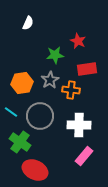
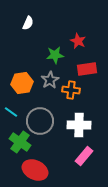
gray circle: moved 5 px down
